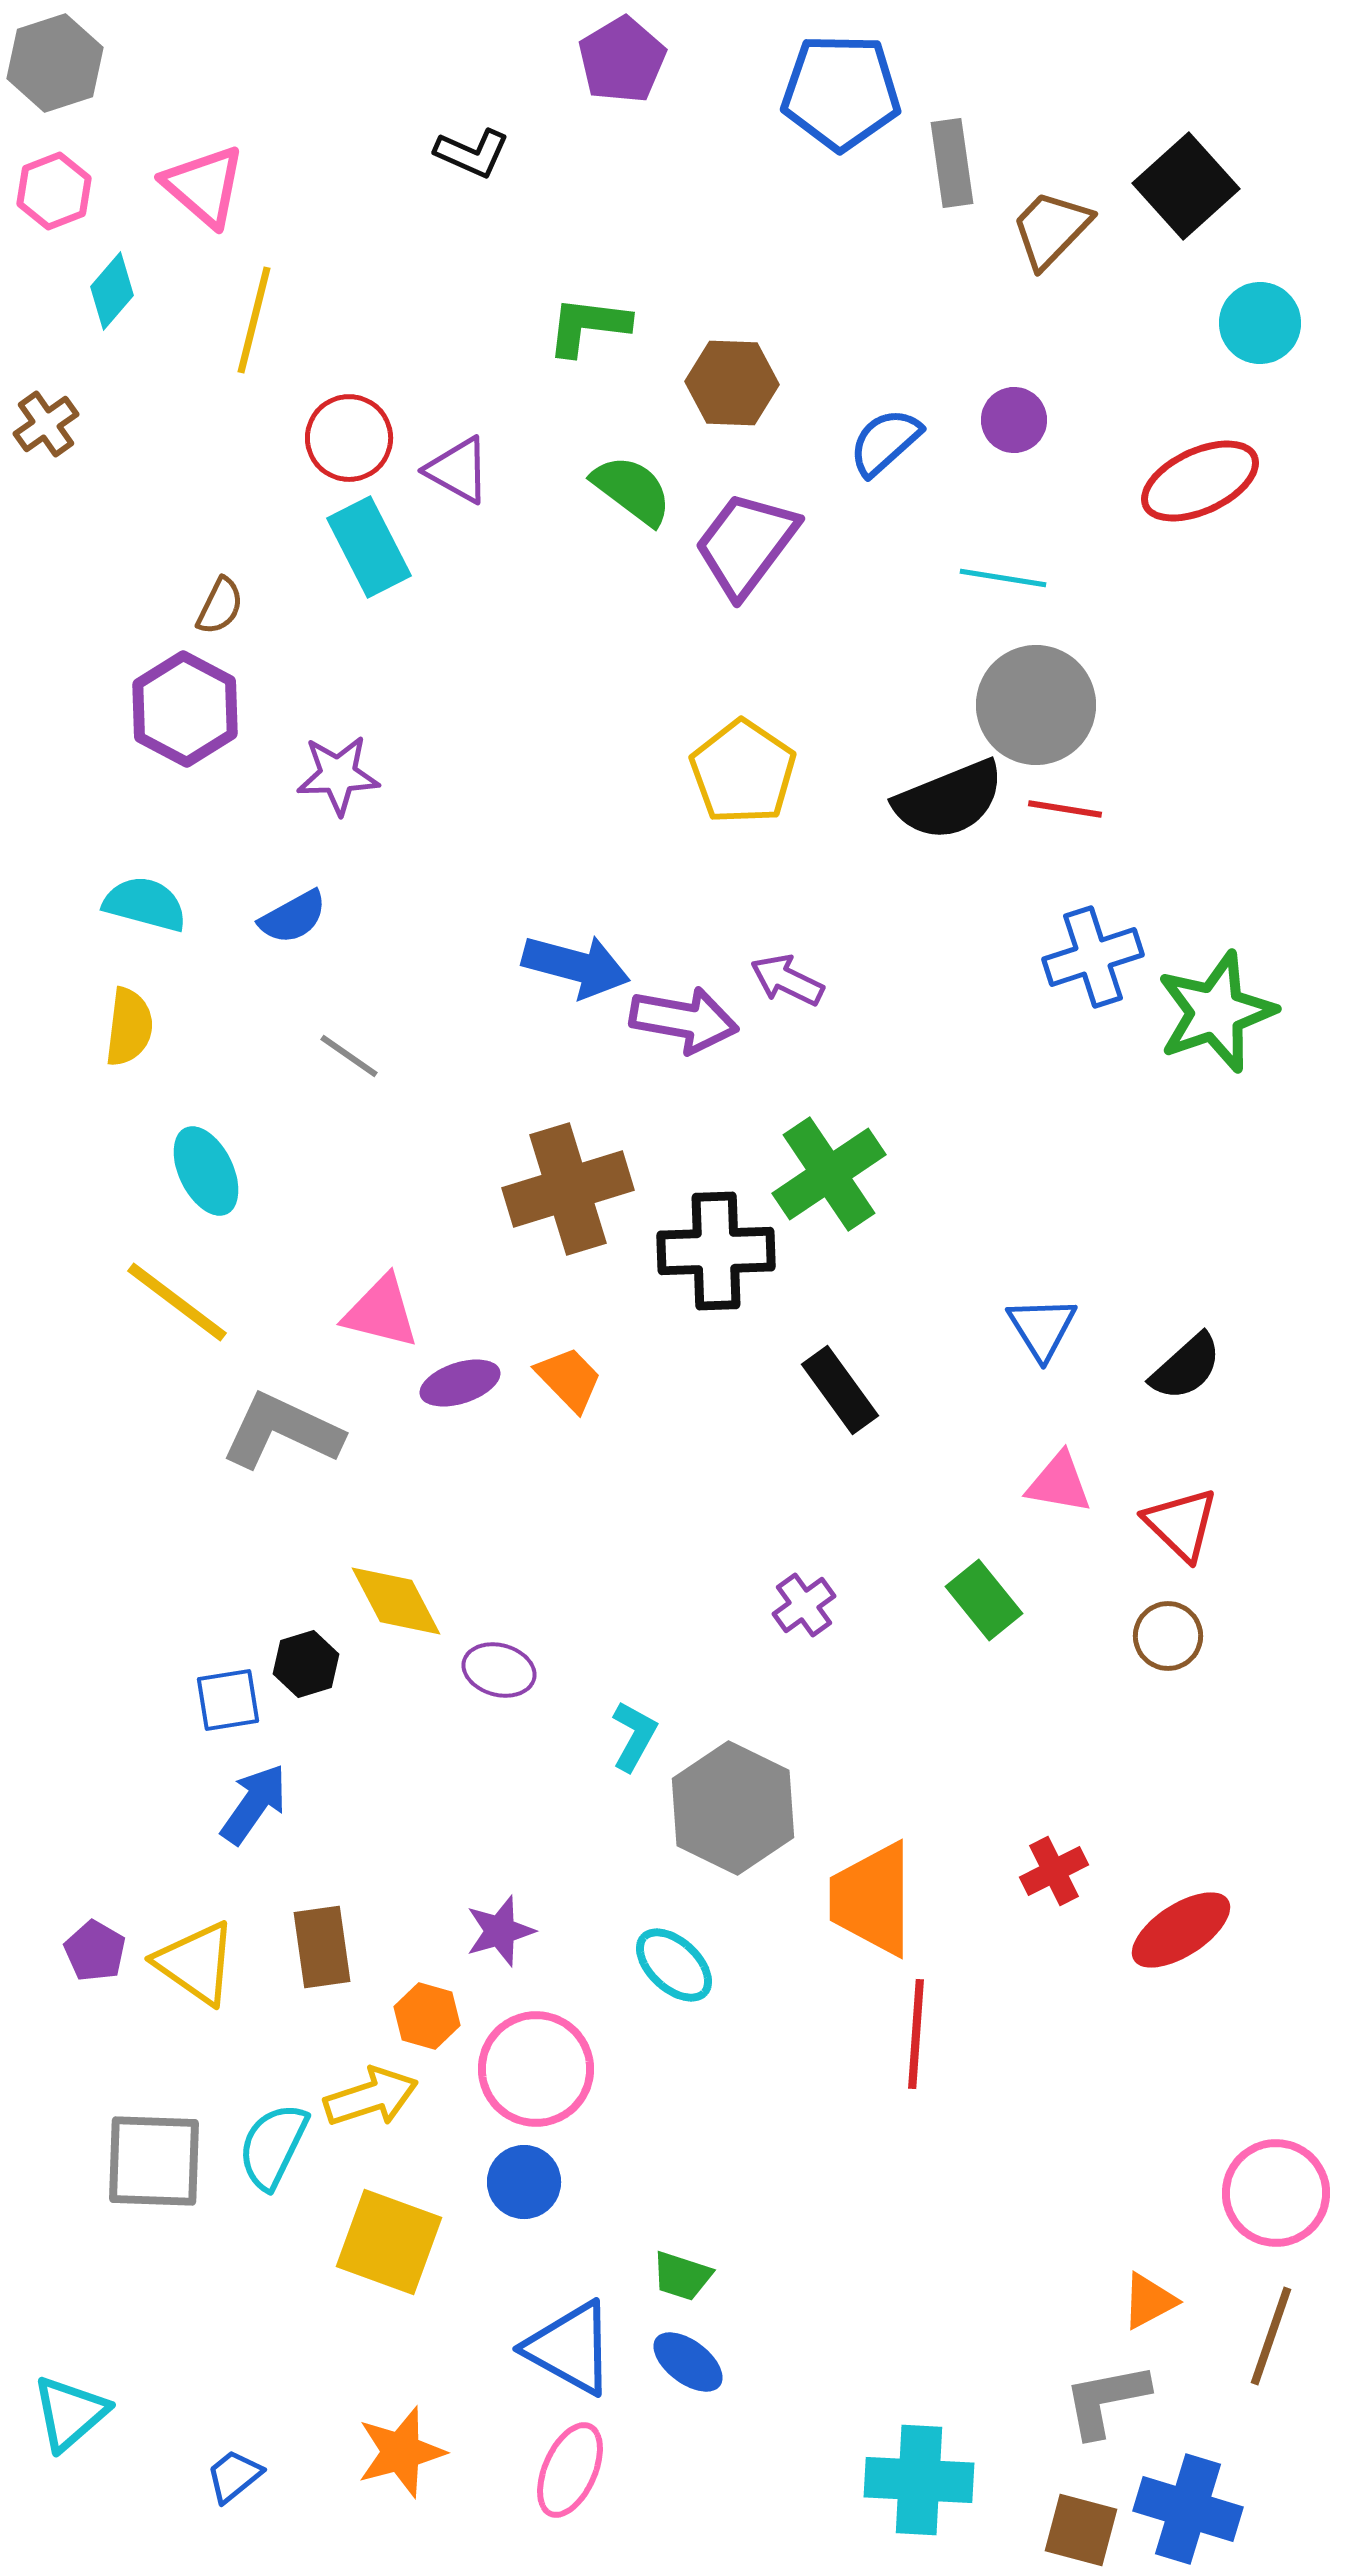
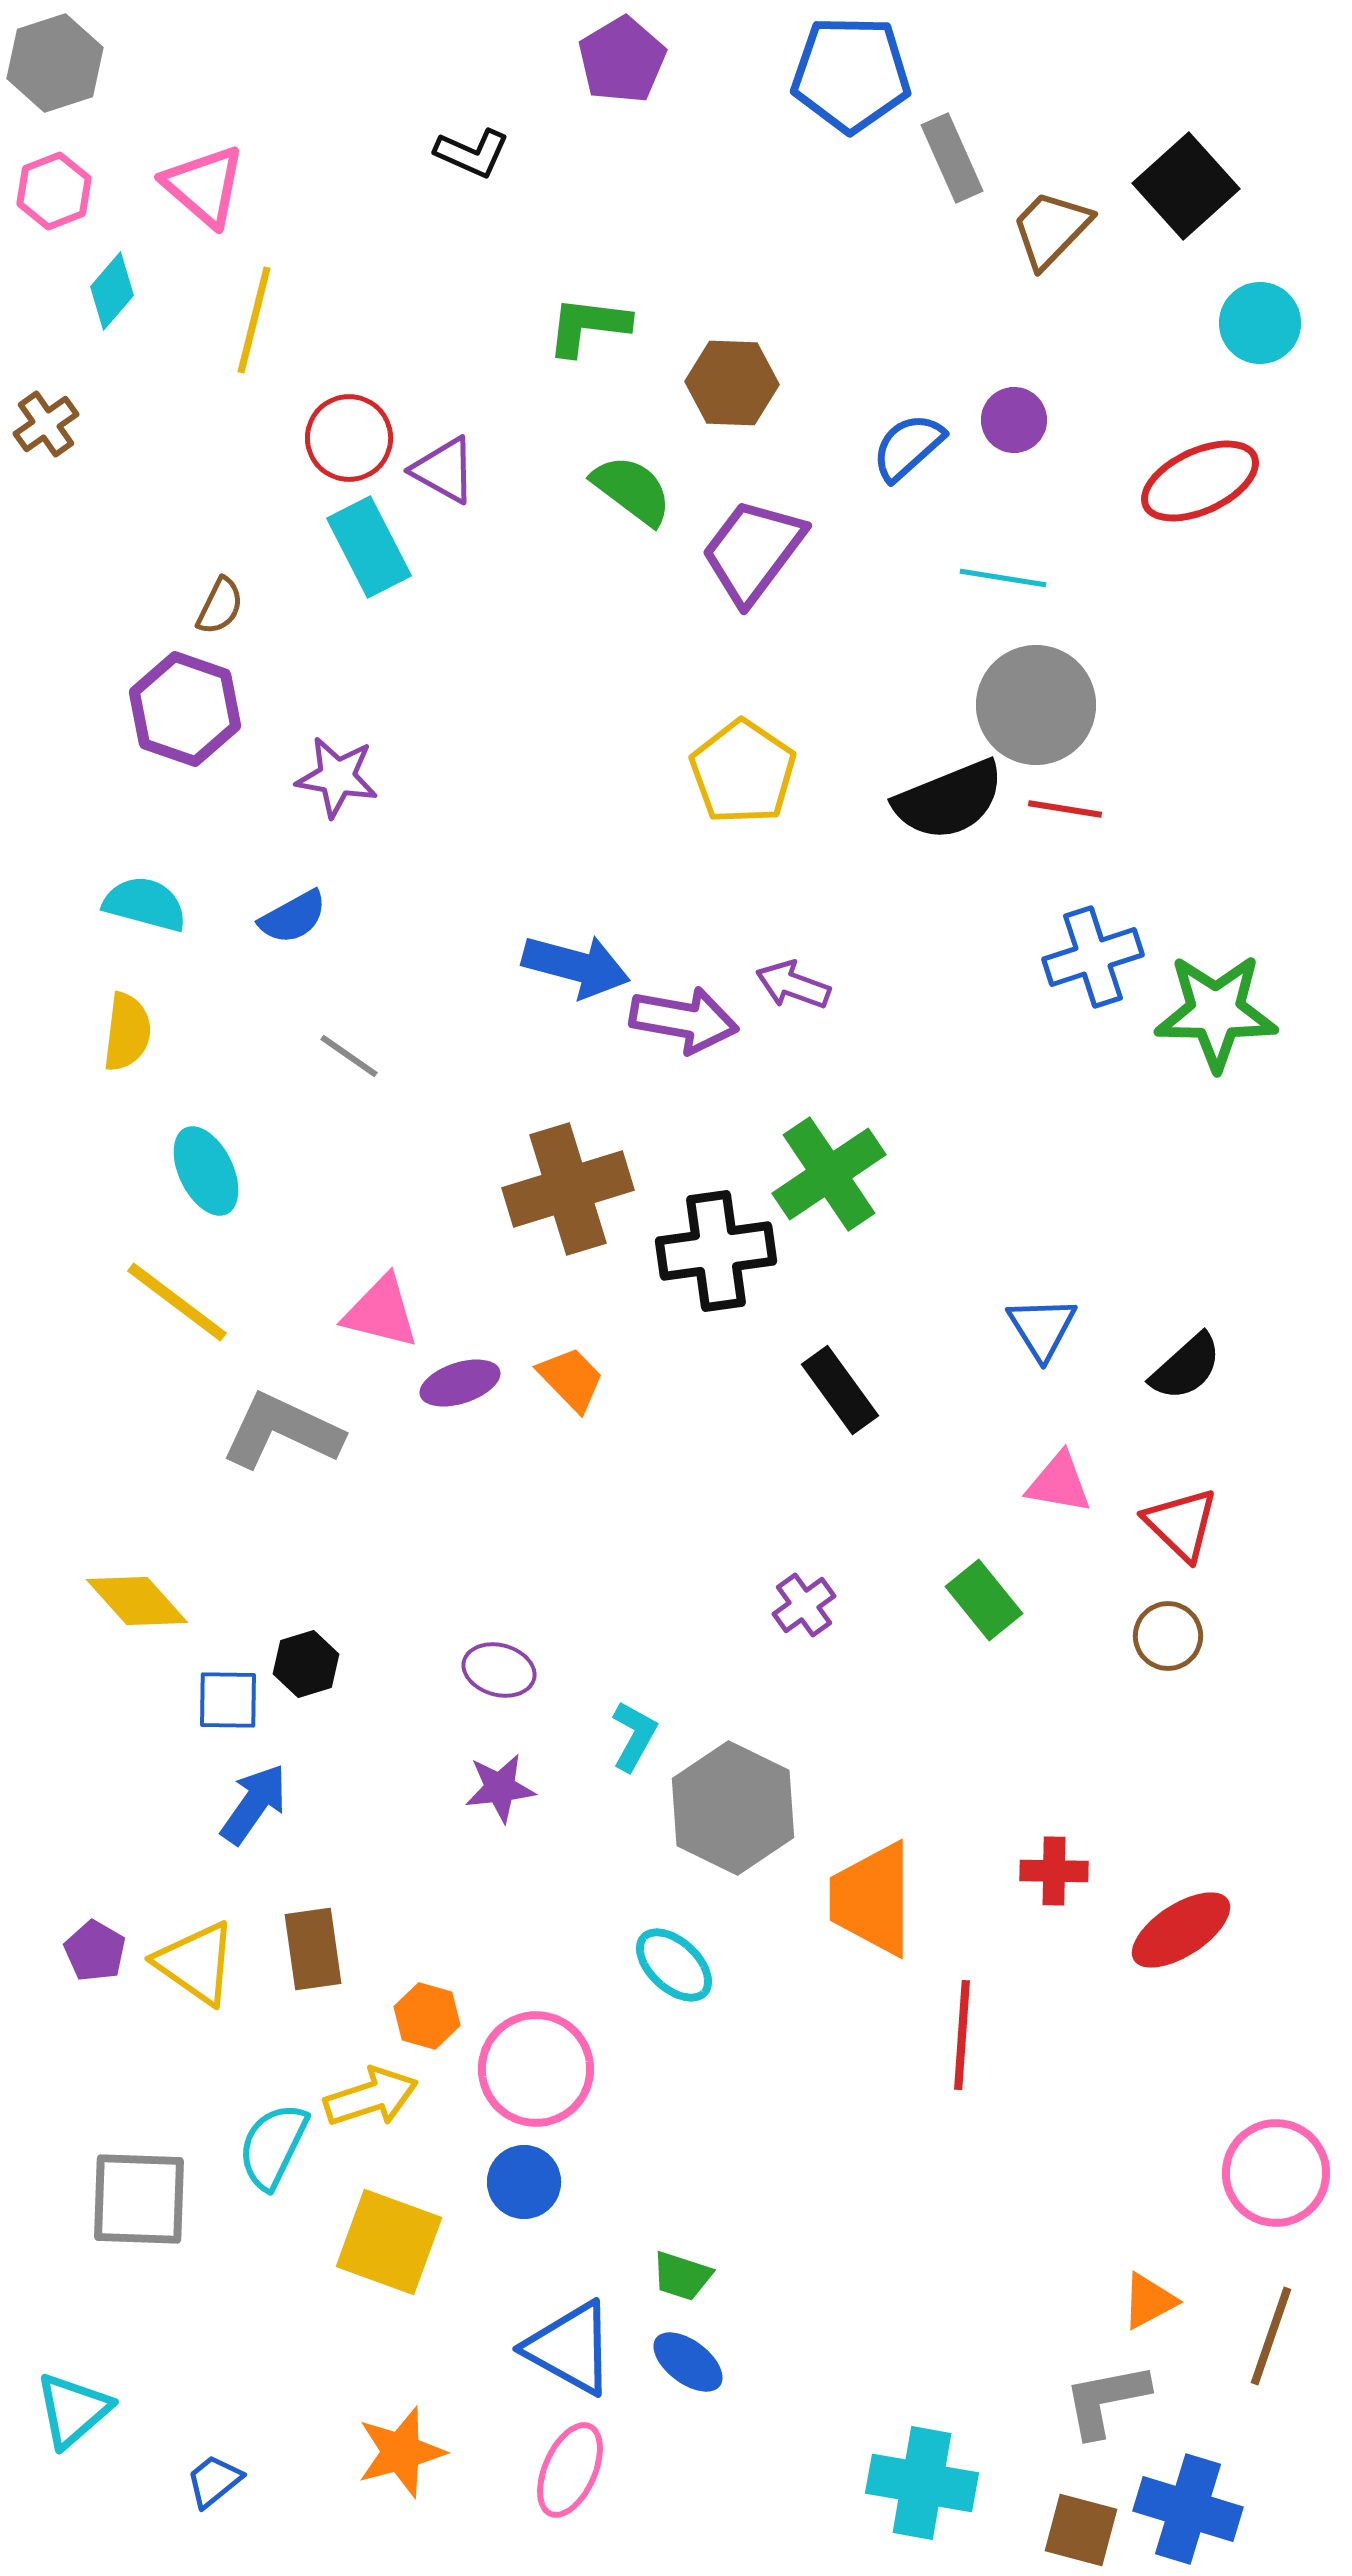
blue pentagon at (841, 92): moved 10 px right, 18 px up
gray rectangle at (952, 163): moved 5 px up; rotated 16 degrees counterclockwise
blue semicircle at (885, 442): moved 23 px right, 5 px down
purple triangle at (458, 470): moved 14 px left
purple trapezoid at (746, 544): moved 7 px right, 7 px down
purple hexagon at (185, 709): rotated 9 degrees counterclockwise
purple star at (338, 775): moved 1 px left, 2 px down; rotated 12 degrees clockwise
purple arrow at (787, 980): moved 6 px right, 5 px down; rotated 6 degrees counterclockwise
green star at (1216, 1012): rotated 20 degrees clockwise
yellow semicircle at (129, 1027): moved 2 px left, 5 px down
black cross at (716, 1251): rotated 6 degrees counterclockwise
orange trapezoid at (569, 1379): moved 2 px right
yellow diamond at (396, 1601): moved 259 px left; rotated 14 degrees counterclockwise
blue square at (228, 1700): rotated 10 degrees clockwise
red cross at (1054, 1871): rotated 28 degrees clockwise
purple star at (500, 1931): moved 143 px up; rotated 10 degrees clockwise
brown rectangle at (322, 1947): moved 9 px left, 2 px down
red line at (916, 2034): moved 46 px right, 1 px down
gray square at (154, 2161): moved 15 px left, 38 px down
pink circle at (1276, 2193): moved 20 px up
cyan triangle at (70, 2413): moved 3 px right, 3 px up
blue trapezoid at (234, 2476): moved 20 px left, 5 px down
cyan cross at (919, 2480): moved 3 px right, 3 px down; rotated 7 degrees clockwise
